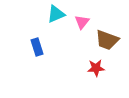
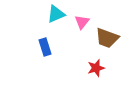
brown trapezoid: moved 2 px up
blue rectangle: moved 8 px right
red star: rotated 12 degrees counterclockwise
